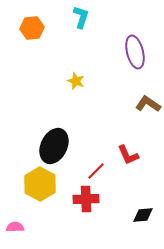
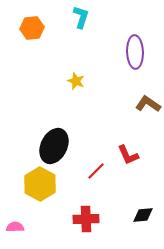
purple ellipse: rotated 12 degrees clockwise
red cross: moved 20 px down
